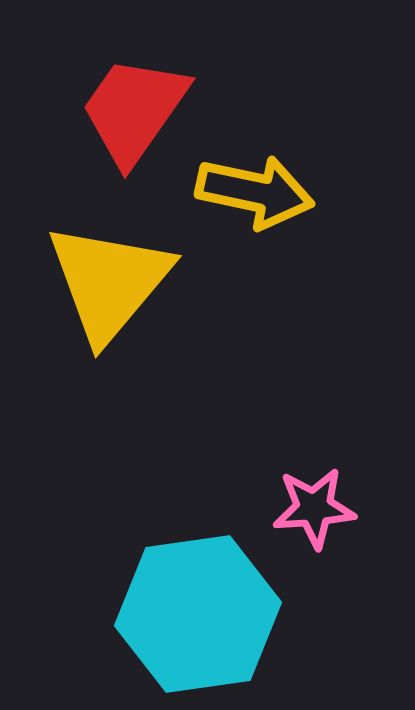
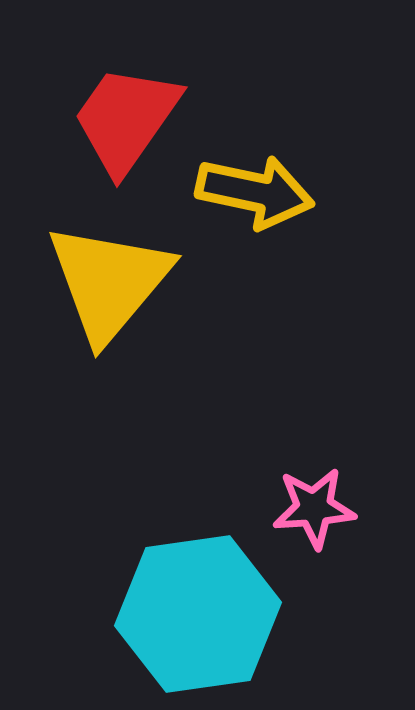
red trapezoid: moved 8 px left, 9 px down
